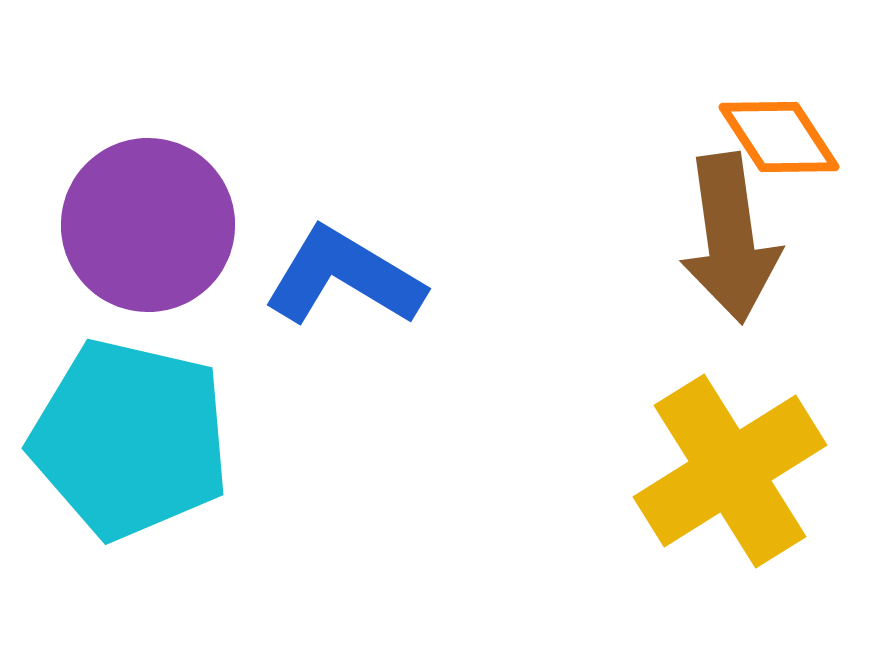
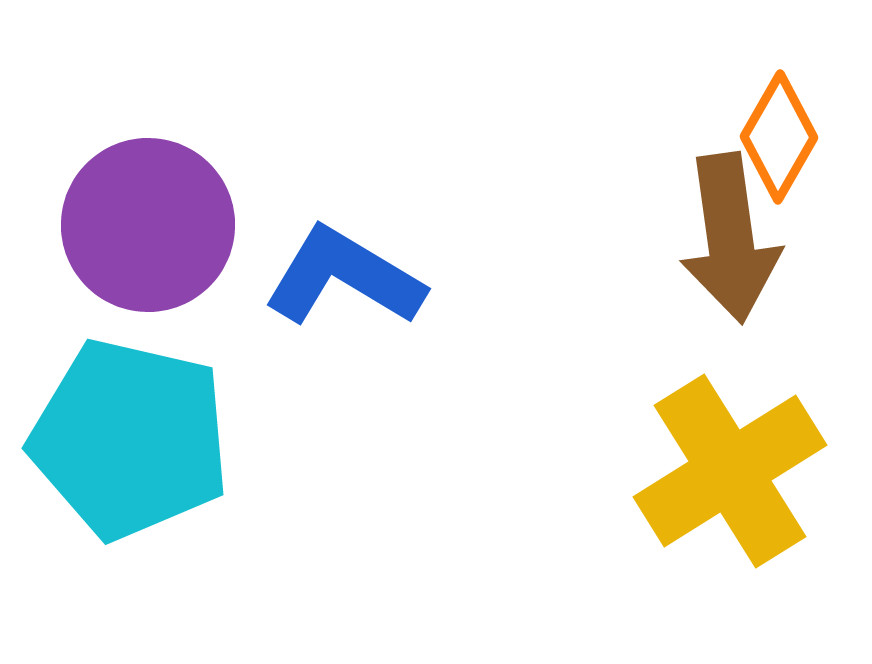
orange diamond: rotated 63 degrees clockwise
